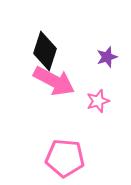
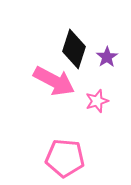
black diamond: moved 29 px right, 2 px up
purple star: rotated 15 degrees counterclockwise
pink star: moved 1 px left
